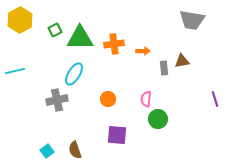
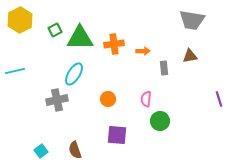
brown triangle: moved 8 px right, 5 px up
purple line: moved 4 px right
green circle: moved 2 px right, 2 px down
cyan square: moved 6 px left
